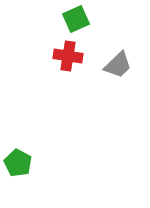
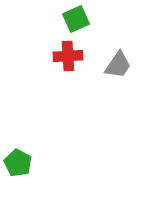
red cross: rotated 12 degrees counterclockwise
gray trapezoid: rotated 12 degrees counterclockwise
